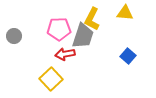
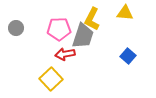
gray circle: moved 2 px right, 8 px up
